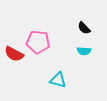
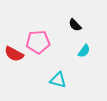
black semicircle: moved 9 px left, 3 px up
pink pentagon: rotated 10 degrees counterclockwise
cyan semicircle: rotated 56 degrees counterclockwise
